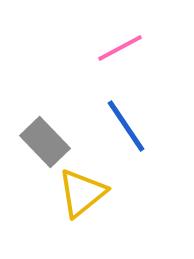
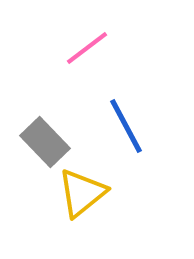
pink line: moved 33 px left; rotated 9 degrees counterclockwise
blue line: rotated 6 degrees clockwise
